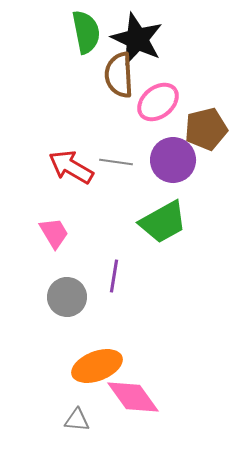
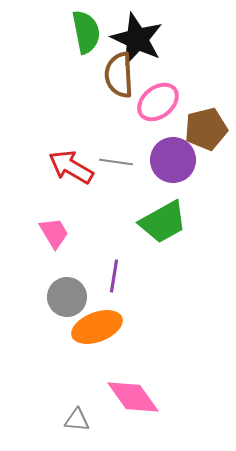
orange ellipse: moved 39 px up
